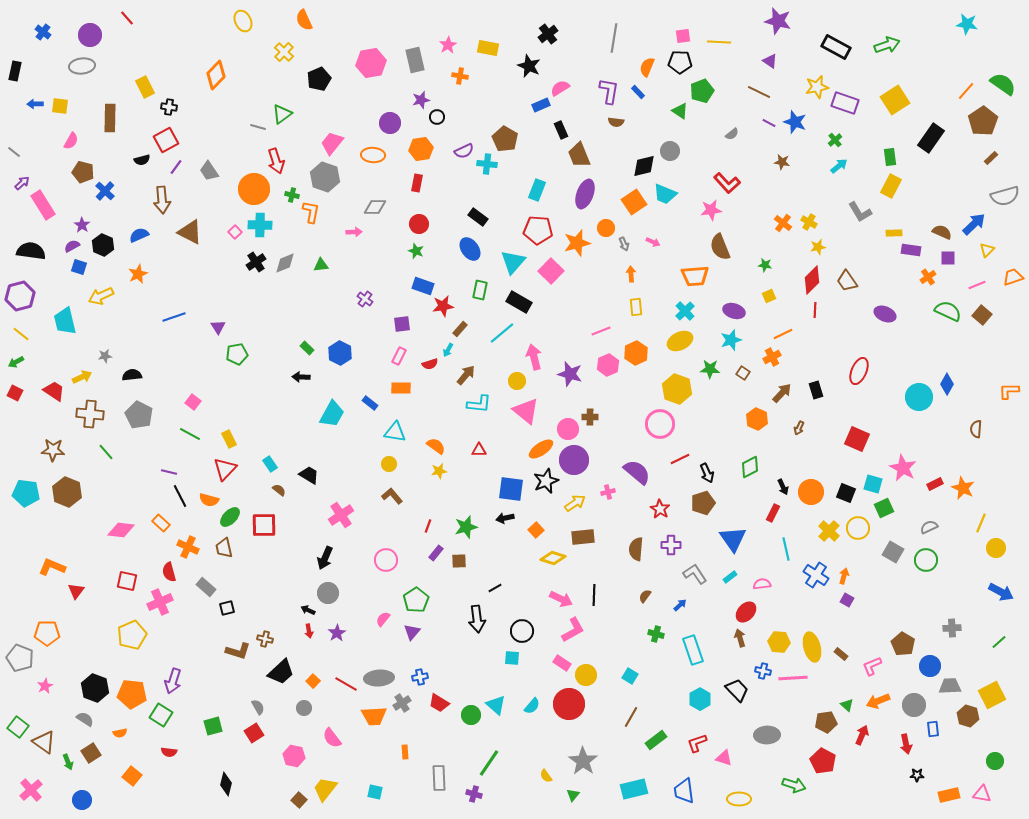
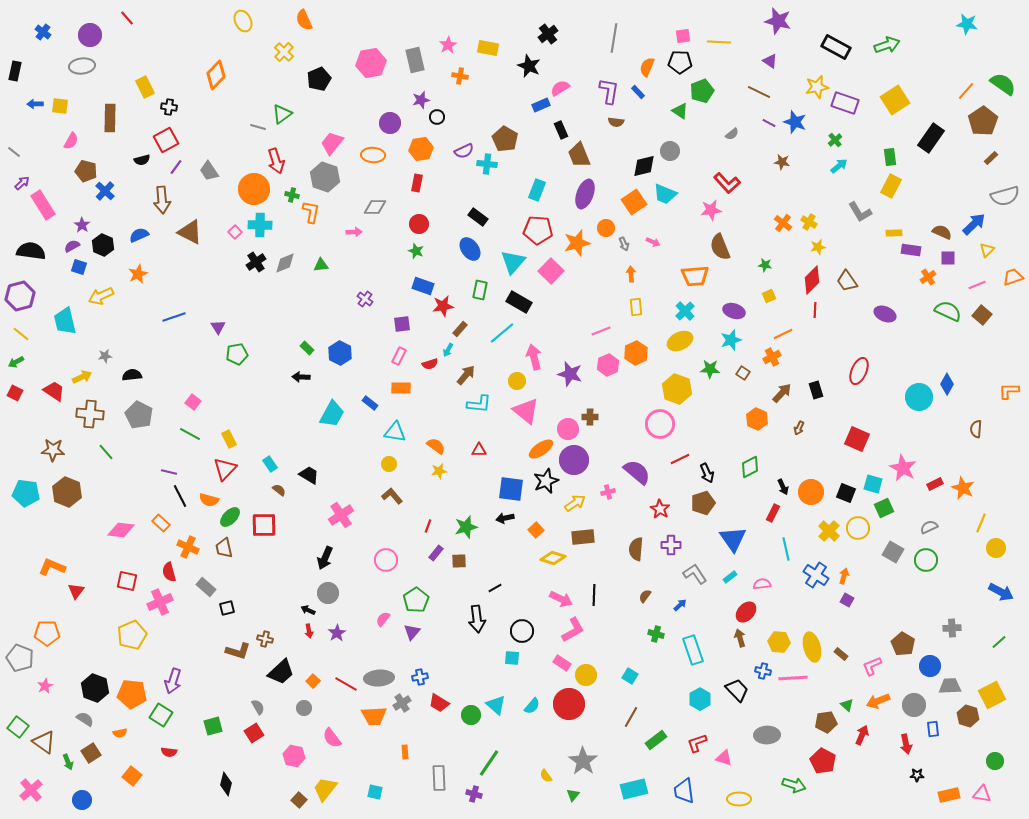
brown pentagon at (83, 172): moved 3 px right, 1 px up
